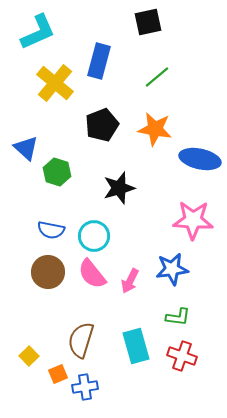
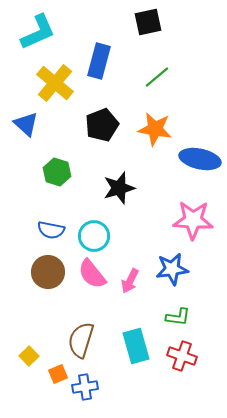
blue triangle: moved 24 px up
